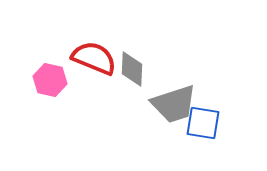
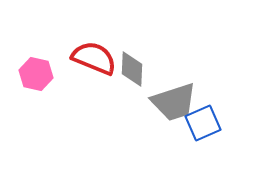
pink hexagon: moved 14 px left, 6 px up
gray trapezoid: moved 2 px up
blue square: rotated 33 degrees counterclockwise
